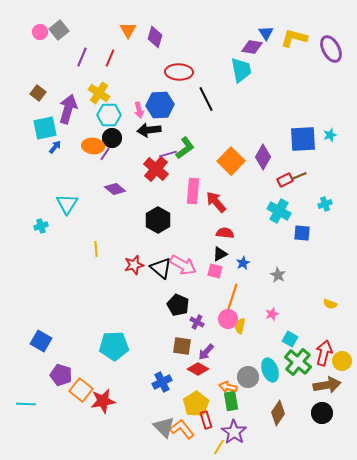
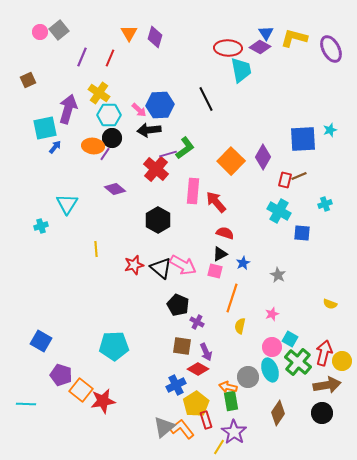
orange triangle at (128, 30): moved 1 px right, 3 px down
purple diamond at (252, 47): moved 8 px right; rotated 20 degrees clockwise
red ellipse at (179, 72): moved 49 px right, 24 px up
brown square at (38, 93): moved 10 px left, 13 px up; rotated 28 degrees clockwise
pink arrow at (139, 110): rotated 35 degrees counterclockwise
cyan star at (330, 135): moved 5 px up
red rectangle at (285, 180): rotated 49 degrees counterclockwise
red semicircle at (225, 233): rotated 12 degrees clockwise
pink circle at (228, 319): moved 44 px right, 28 px down
purple arrow at (206, 352): rotated 66 degrees counterclockwise
blue cross at (162, 382): moved 14 px right, 3 px down
gray triangle at (164, 427): rotated 35 degrees clockwise
